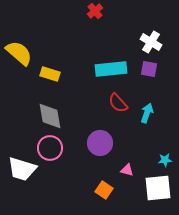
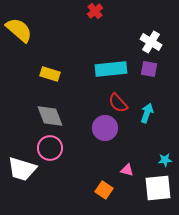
yellow semicircle: moved 23 px up
gray diamond: rotated 12 degrees counterclockwise
purple circle: moved 5 px right, 15 px up
